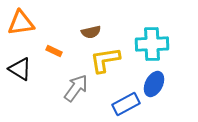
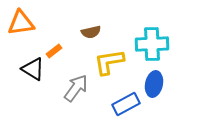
orange rectangle: rotated 63 degrees counterclockwise
yellow L-shape: moved 4 px right, 2 px down
black triangle: moved 13 px right
blue ellipse: rotated 15 degrees counterclockwise
